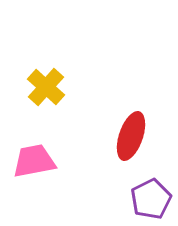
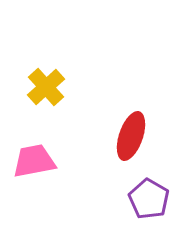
yellow cross: rotated 6 degrees clockwise
purple pentagon: moved 2 px left; rotated 15 degrees counterclockwise
